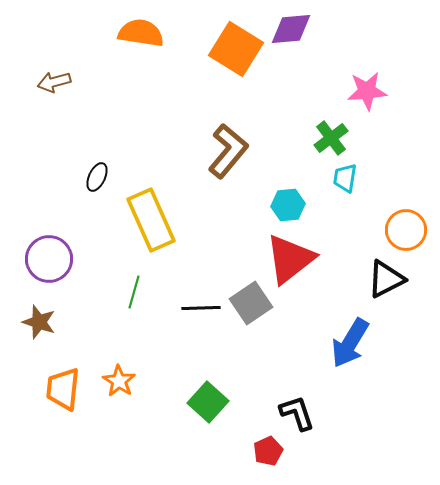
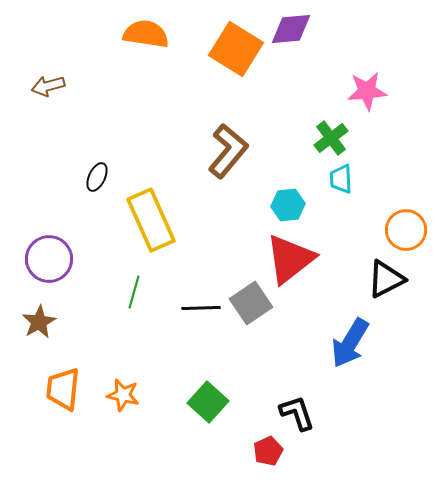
orange semicircle: moved 5 px right, 1 px down
brown arrow: moved 6 px left, 4 px down
cyan trapezoid: moved 4 px left, 1 px down; rotated 12 degrees counterclockwise
brown star: rotated 24 degrees clockwise
orange star: moved 4 px right, 14 px down; rotated 20 degrees counterclockwise
